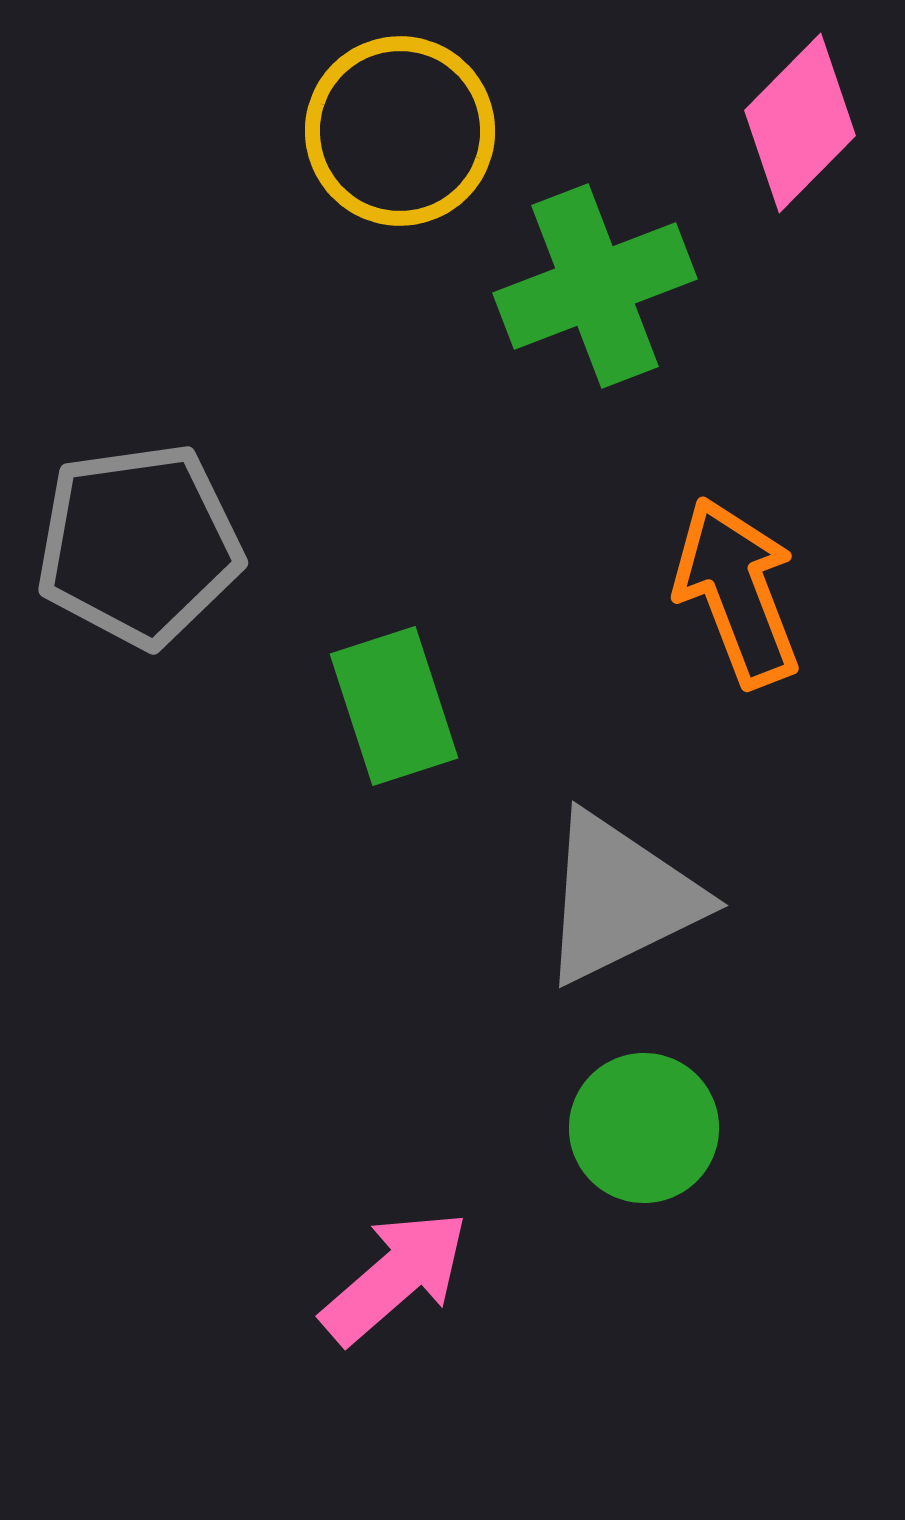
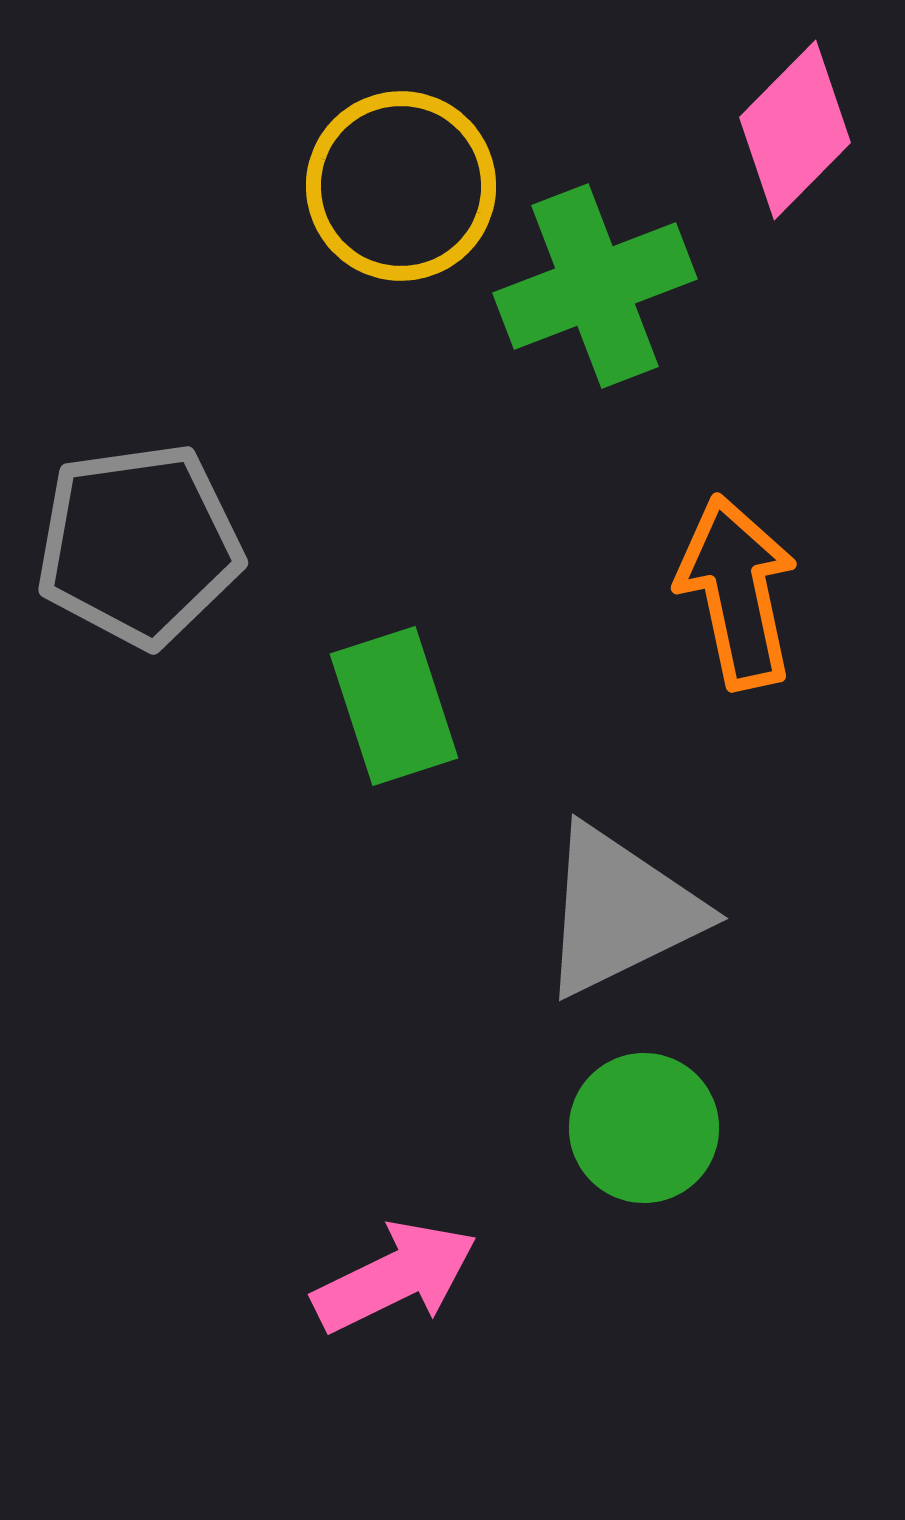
pink diamond: moved 5 px left, 7 px down
yellow circle: moved 1 px right, 55 px down
orange arrow: rotated 9 degrees clockwise
gray triangle: moved 13 px down
pink arrow: rotated 15 degrees clockwise
